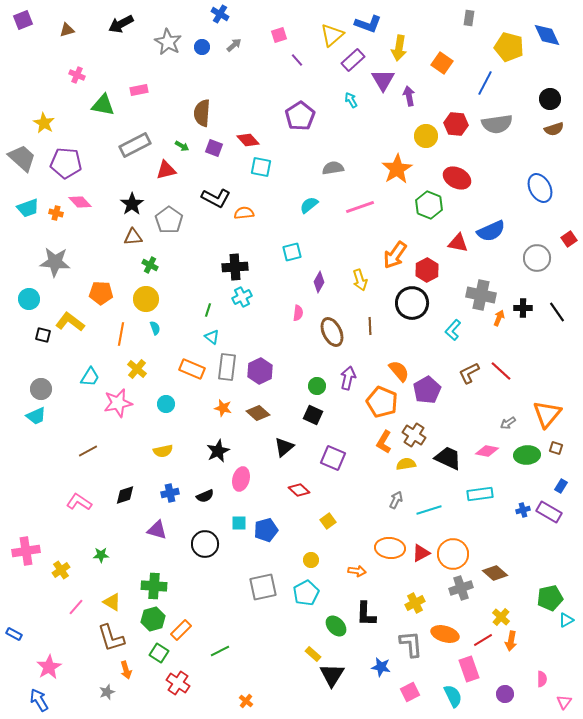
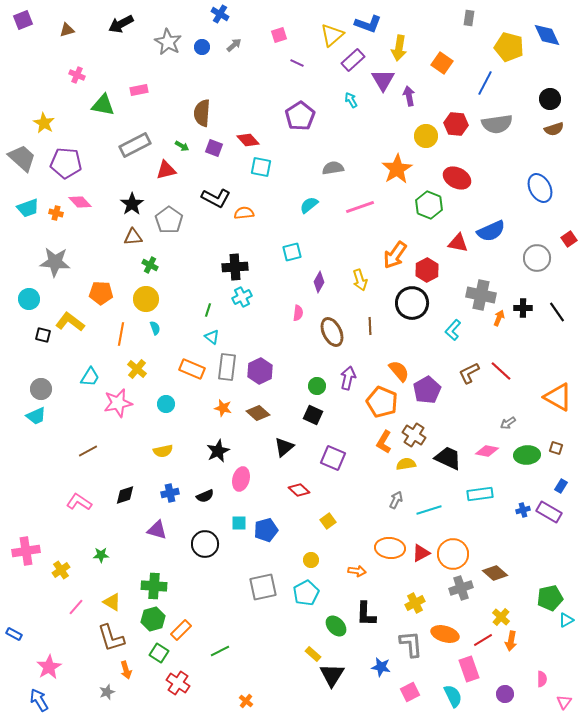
purple line at (297, 60): moved 3 px down; rotated 24 degrees counterclockwise
orange triangle at (547, 414): moved 11 px right, 17 px up; rotated 40 degrees counterclockwise
